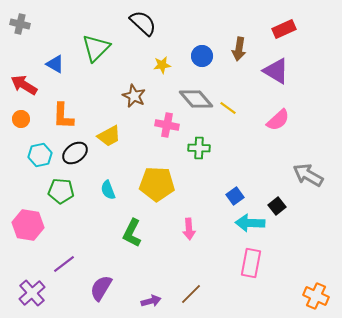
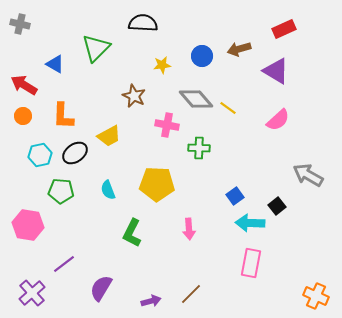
black semicircle: rotated 40 degrees counterclockwise
brown arrow: rotated 65 degrees clockwise
orange circle: moved 2 px right, 3 px up
